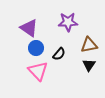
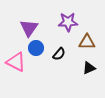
purple triangle: rotated 30 degrees clockwise
brown triangle: moved 2 px left, 3 px up; rotated 12 degrees clockwise
black triangle: moved 3 px down; rotated 32 degrees clockwise
pink triangle: moved 22 px left, 9 px up; rotated 20 degrees counterclockwise
